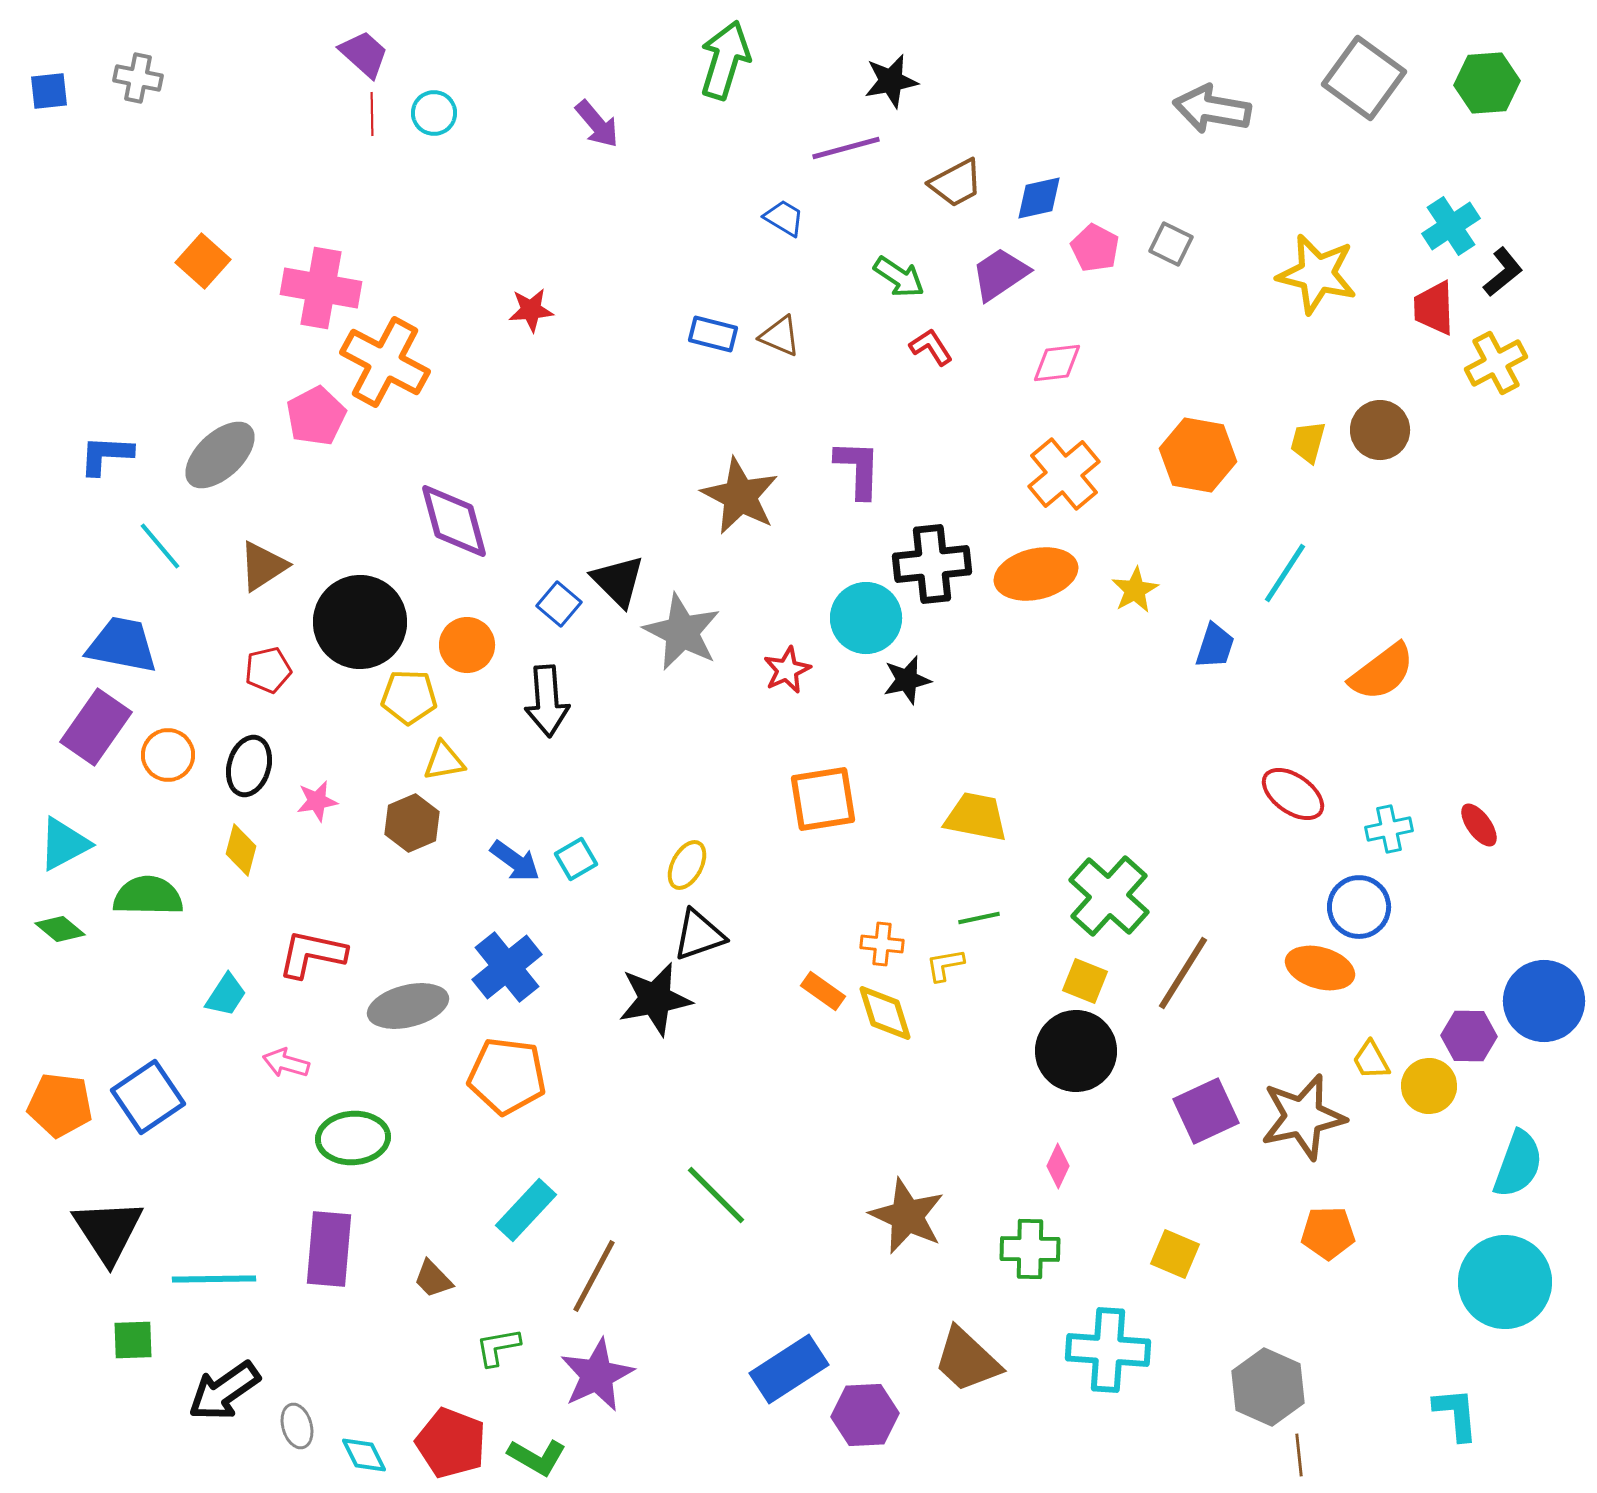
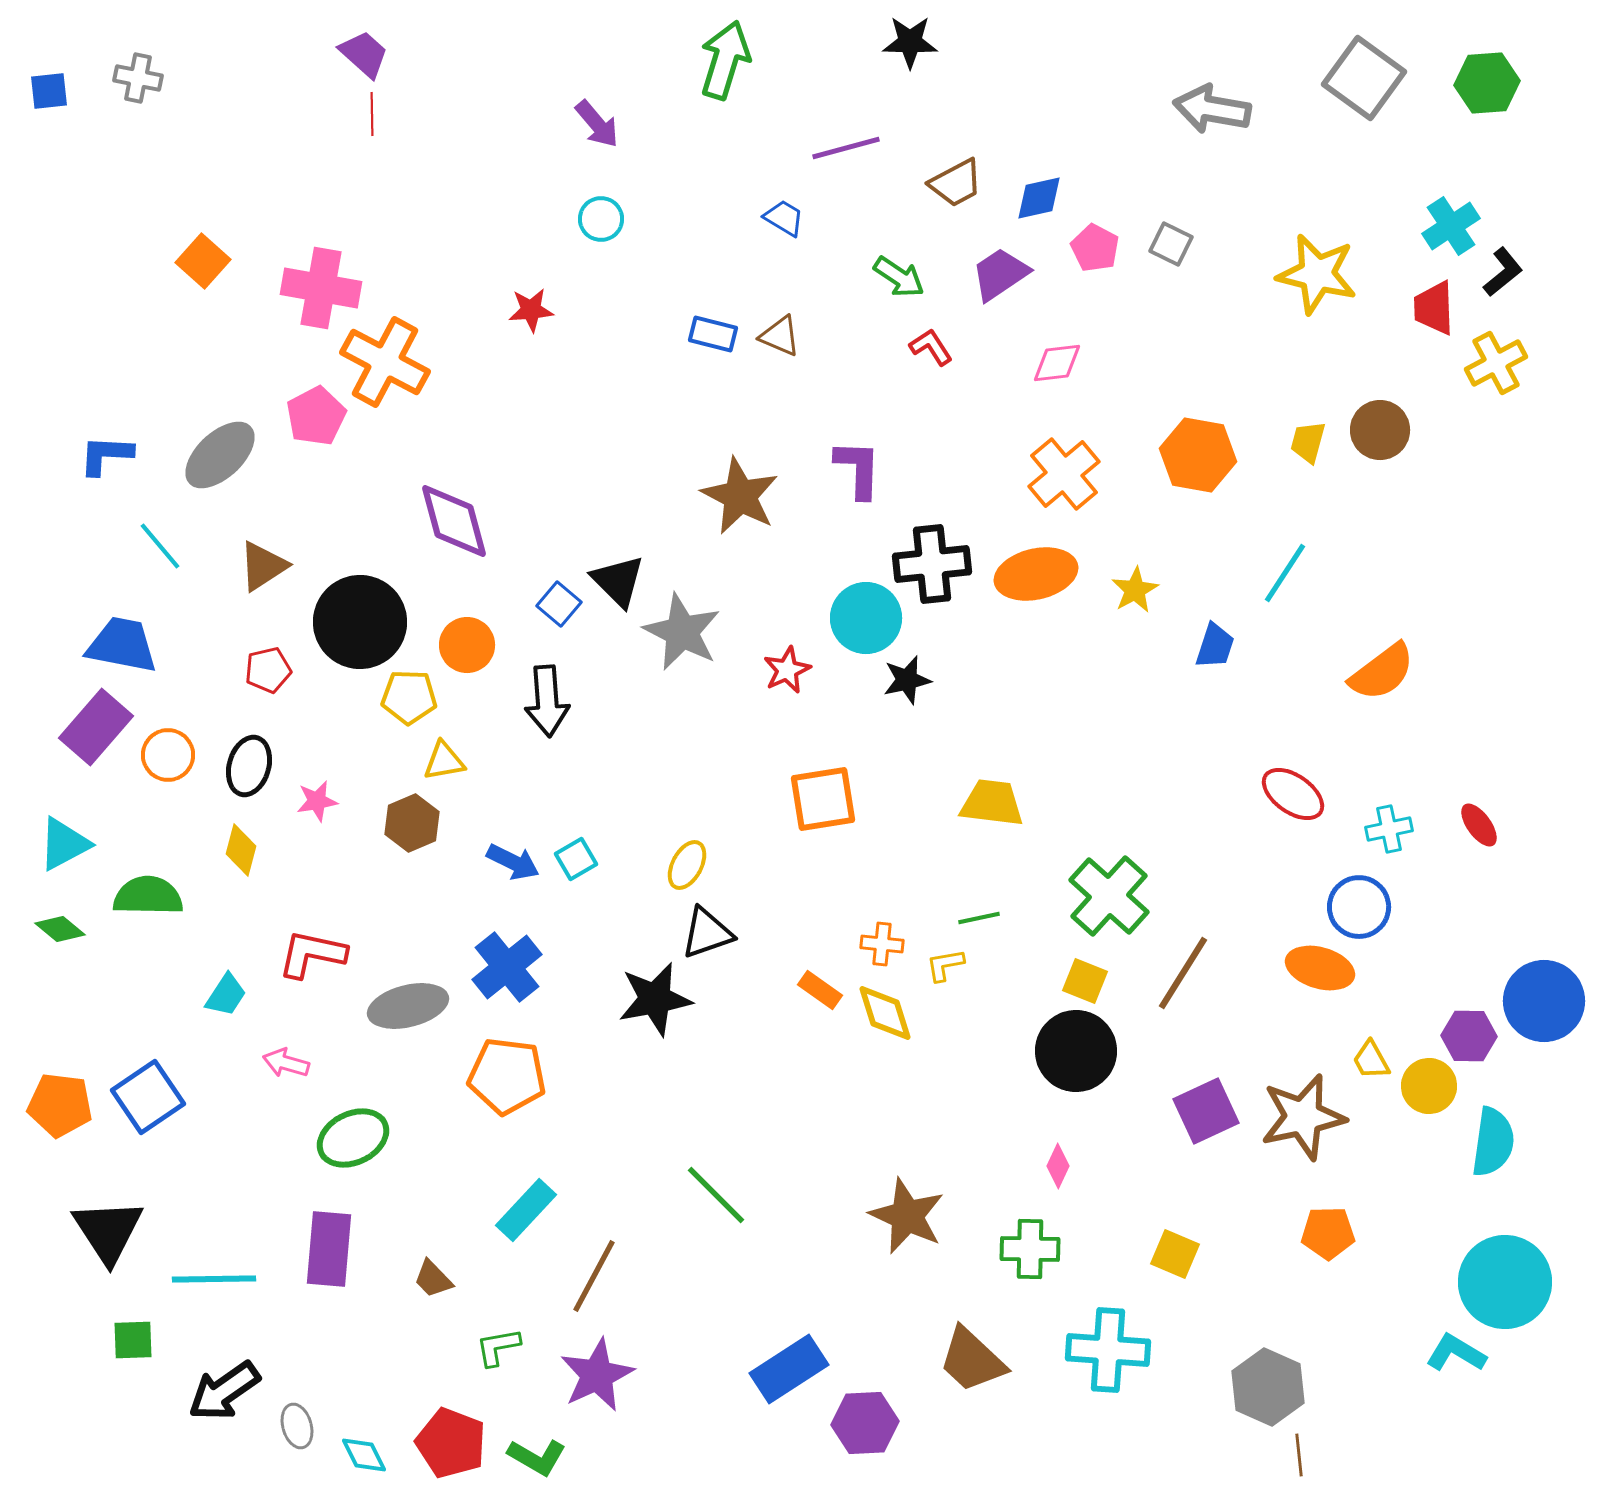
black star at (891, 81): moved 19 px right, 39 px up; rotated 12 degrees clockwise
cyan circle at (434, 113): moved 167 px right, 106 px down
purple rectangle at (96, 727): rotated 6 degrees clockwise
yellow trapezoid at (976, 817): moved 16 px right, 14 px up; rotated 4 degrees counterclockwise
blue arrow at (515, 861): moved 2 px left, 1 px down; rotated 10 degrees counterclockwise
black triangle at (699, 935): moved 8 px right, 2 px up
orange rectangle at (823, 991): moved 3 px left, 1 px up
green ellipse at (353, 1138): rotated 22 degrees counterclockwise
cyan semicircle at (1518, 1164): moved 25 px left, 22 px up; rotated 12 degrees counterclockwise
brown trapezoid at (967, 1360): moved 5 px right
cyan L-shape at (1456, 1414): moved 61 px up; rotated 54 degrees counterclockwise
purple hexagon at (865, 1415): moved 8 px down
